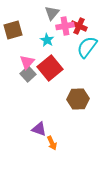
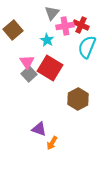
red cross: moved 2 px right, 1 px up
brown square: rotated 24 degrees counterclockwise
cyan semicircle: rotated 15 degrees counterclockwise
pink triangle: rotated 14 degrees counterclockwise
red square: rotated 20 degrees counterclockwise
gray square: moved 1 px right
brown hexagon: rotated 25 degrees counterclockwise
orange arrow: rotated 56 degrees clockwise
